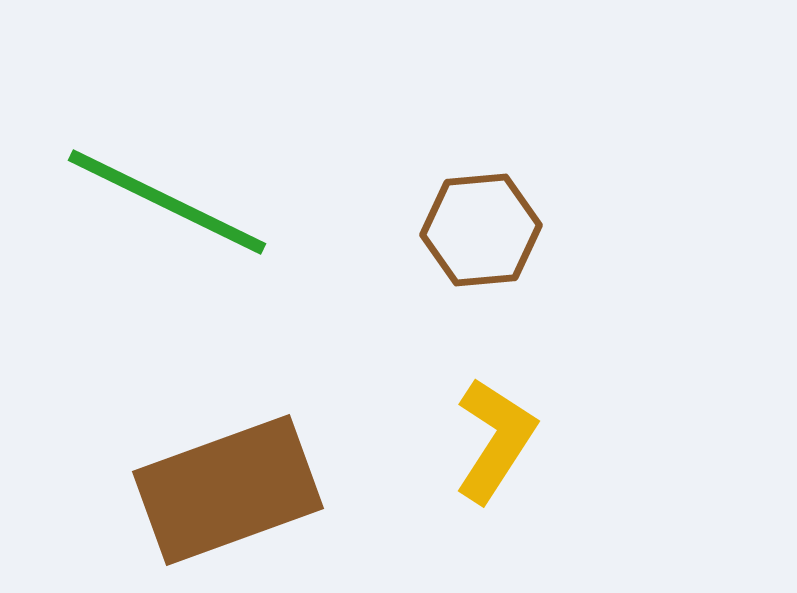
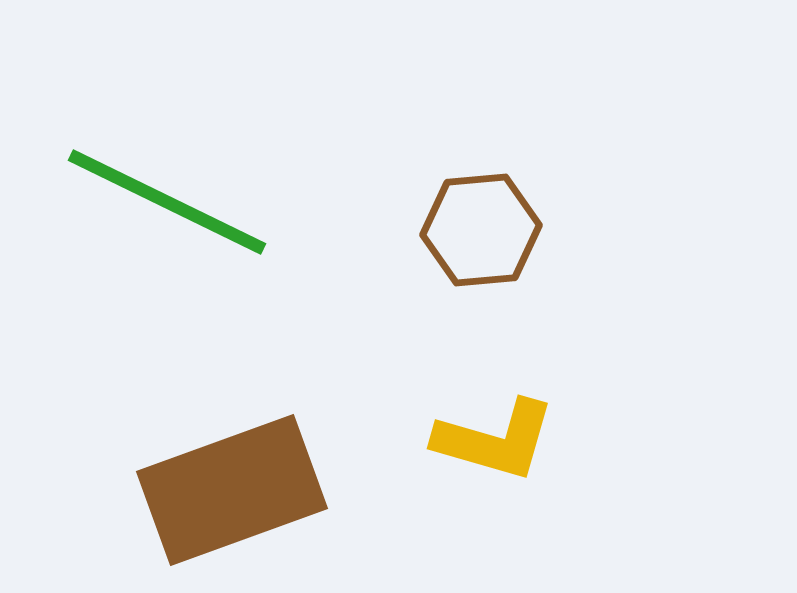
yellow L-shape: rotated 73 degrees clockwise
brown rectangle: moved 4 px right
